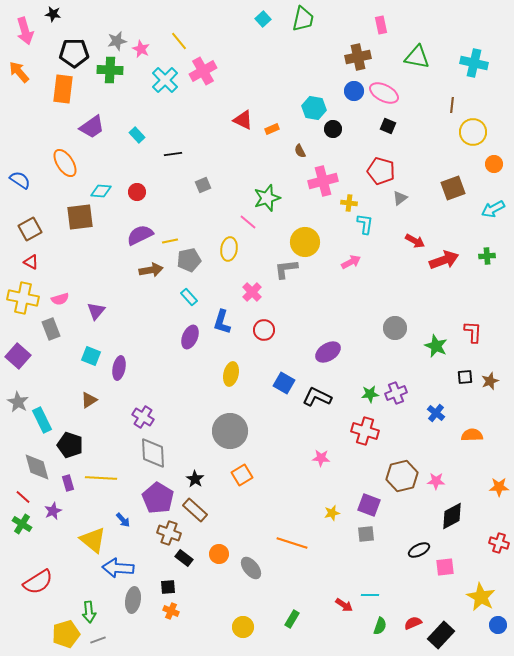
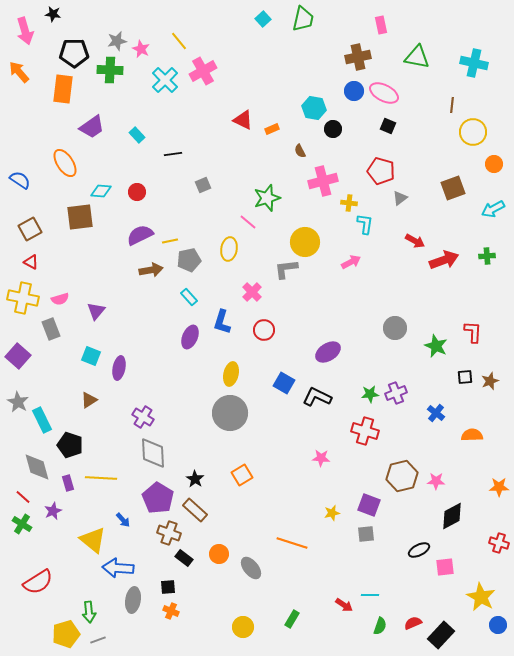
gray circle at (230, 431): moved 18 px up
